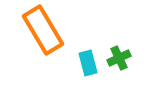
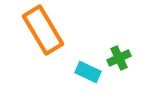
cyan rectangle: moved 9 px down; rotated 50 degrees counterclockwise
